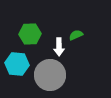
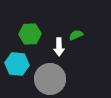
gray circle: moved 4 px down
